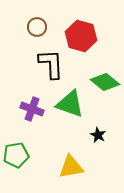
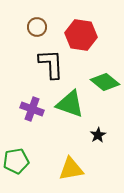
red hexagon: moved 1 px up; rotated 8 degrees counterclockwise
black star: rotated 14 degrees clockwise
green pentagon: moved 6 px down
yellow triangle: moved 2 px down
